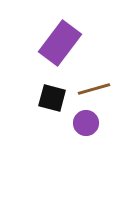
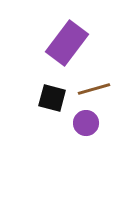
purple rectangle: moved 7 px right
